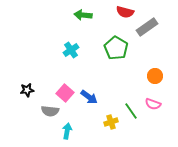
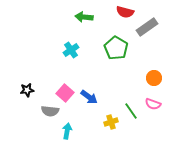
green arrow: moved 1 px right, 2 px down
orange circle: moved 1 px left, 2 px down
